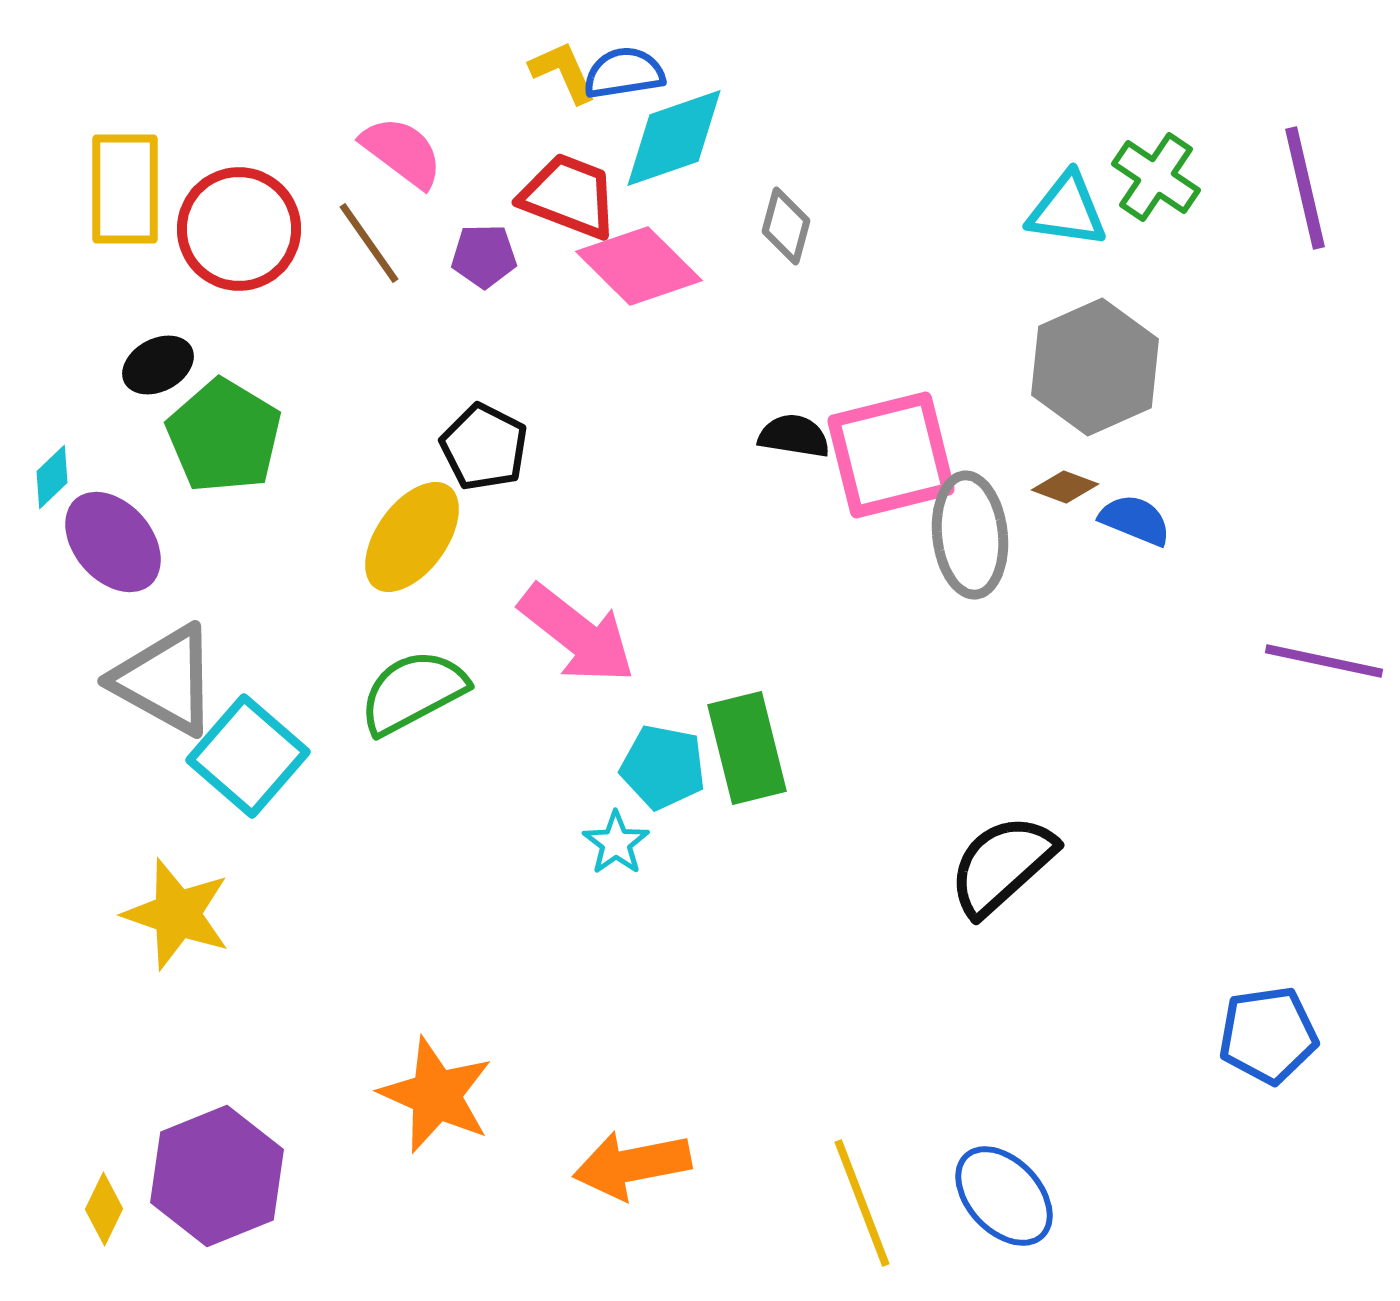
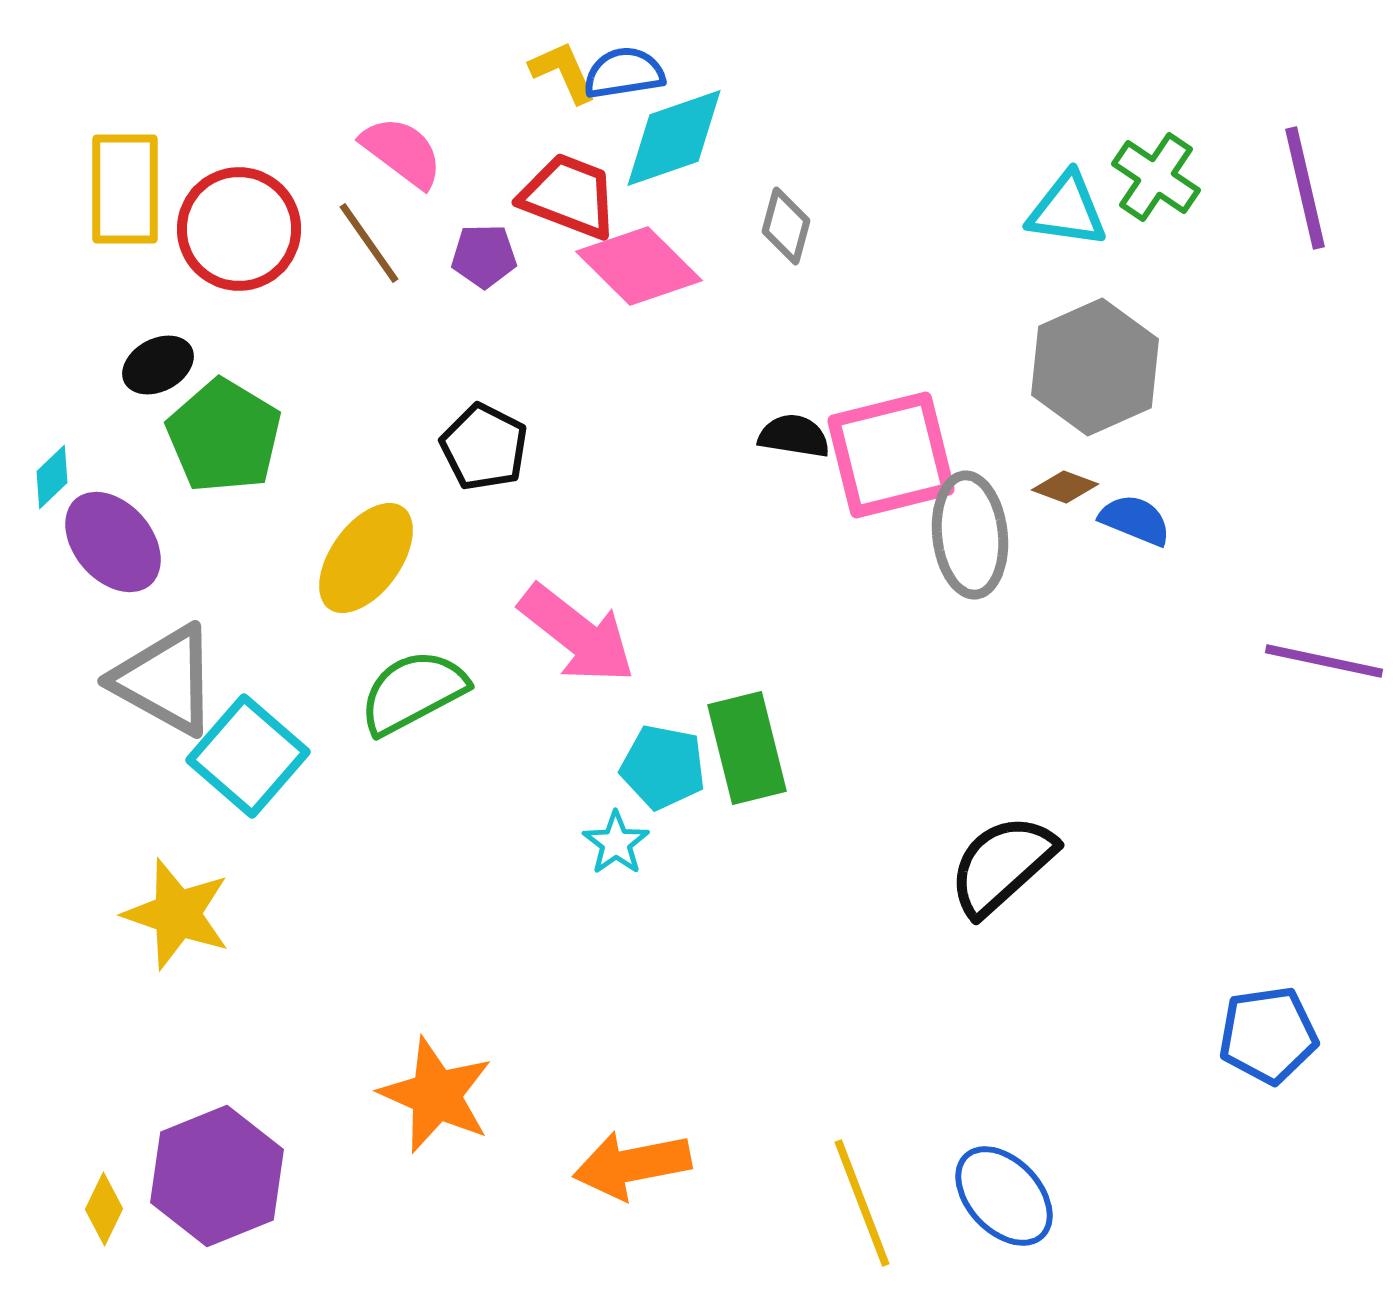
yellow ellipse at (412, 537): moved 46 px left, 21 px down
